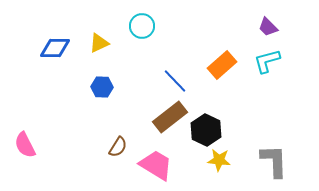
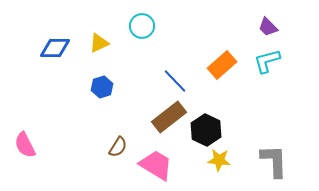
blue hexagon: rotated 20 degrees counterclockwise
brown rectangle: moved 1 px left
